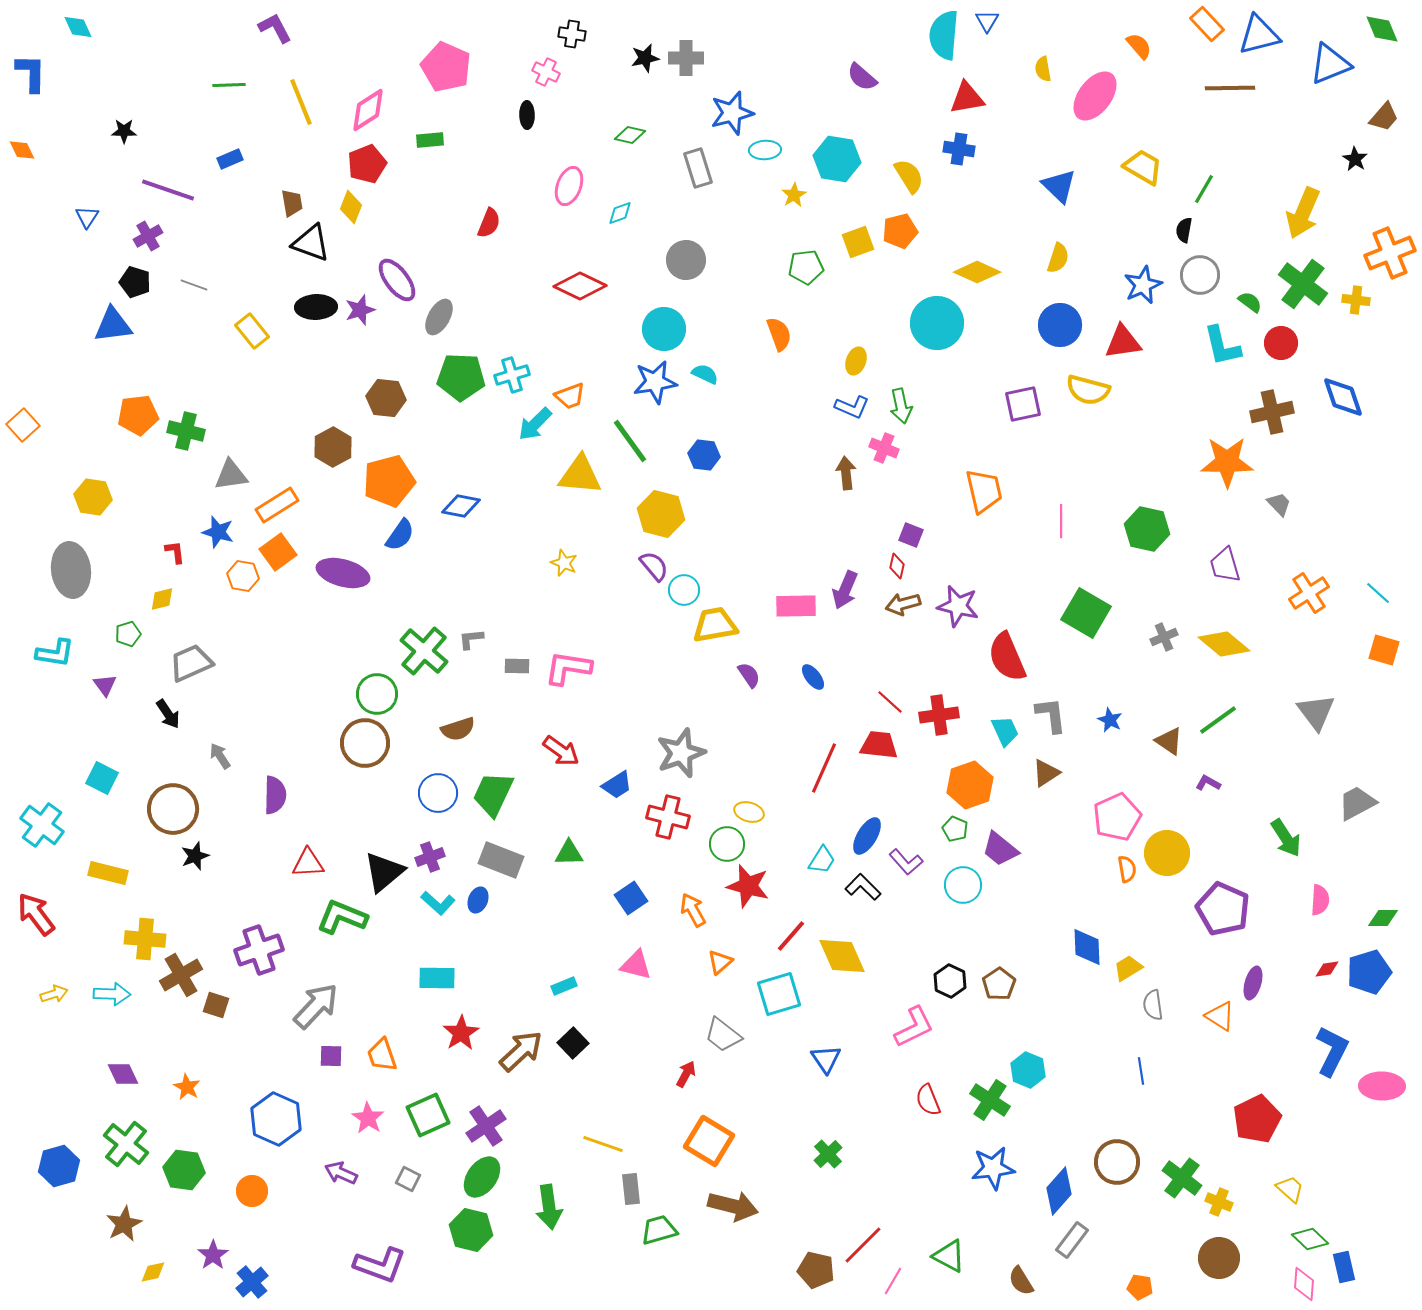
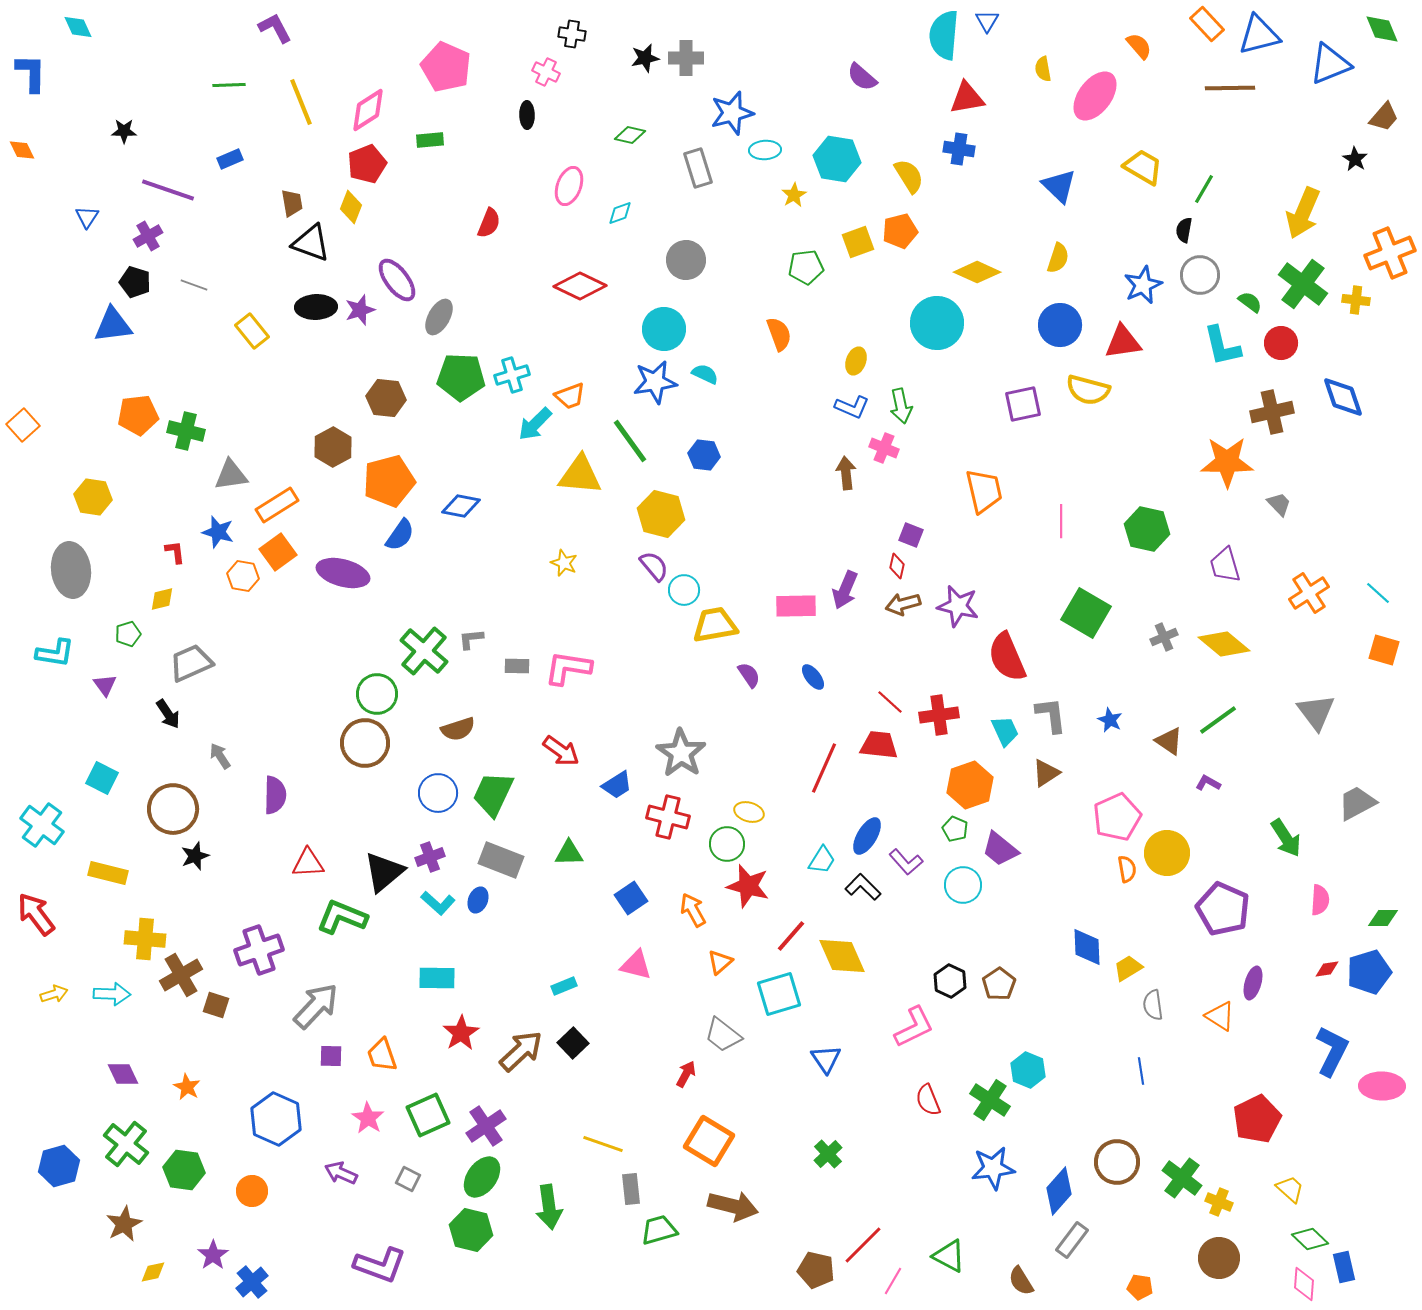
gray star at (681, 753): rotated 18 degrees counterclockwise
